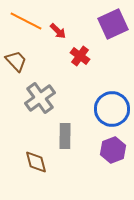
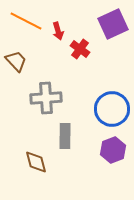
red arrow: rotated 30 degrees clockwise
red cross: moved 7 px up
gray cross: moved 6 px right; rotated 32 degrees clockwise
